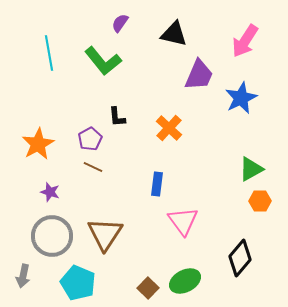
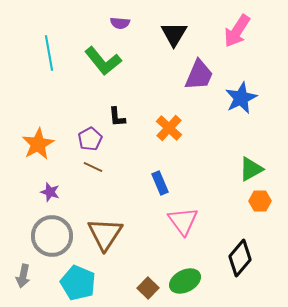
purple semicircle: rotated 120 degrees counterclockwise
black triangle: rotated 48 degrees clockwise
pink arrow: moved 8 px left, 10 px up
blue rectangle: moved 3 px right, 1 px up; rotated 30 degrees counterclockwise
